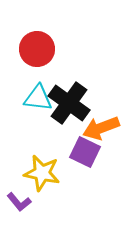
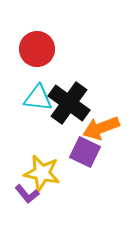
purple L-shape: moved 8 px right, 8 px up
